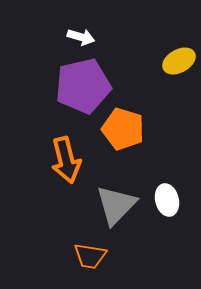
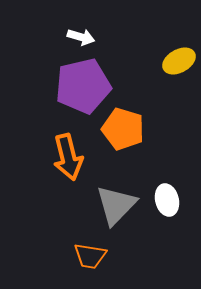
orange arrow: moved 2 px right, 3 px up
